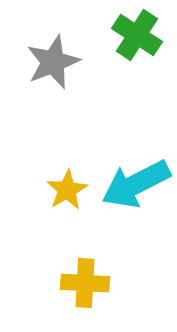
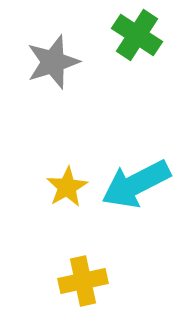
gray star: rotated 4 degrees clockwise
yellow star: moved 3 px up
yellow cross: moved 2 px left, 2 px up; rotated 15 degrees counterclockwise
